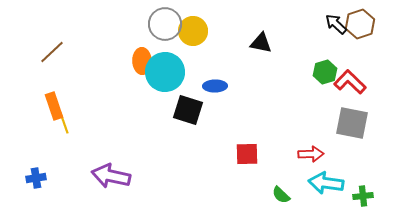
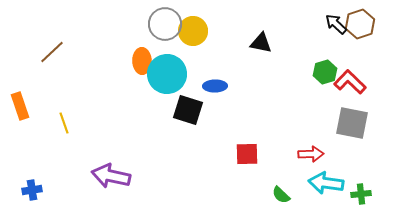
cyan circle: moved 2 px right, 2 px down
orange rectangle: moved 34 px left
blue cross: moved 4 px left, 12 px down
green cross: moved 2 px left, 2 px up
